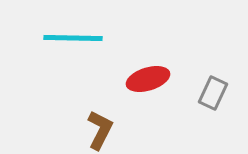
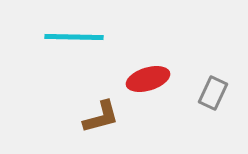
cyan line: moved 1 px right, 1 px up
brown L-shape: moved 1 px right, 13 px up; rotated 48 degrees clockwise
